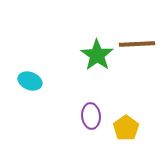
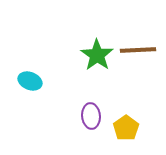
brown line: moved 1 px right, 6 px down
